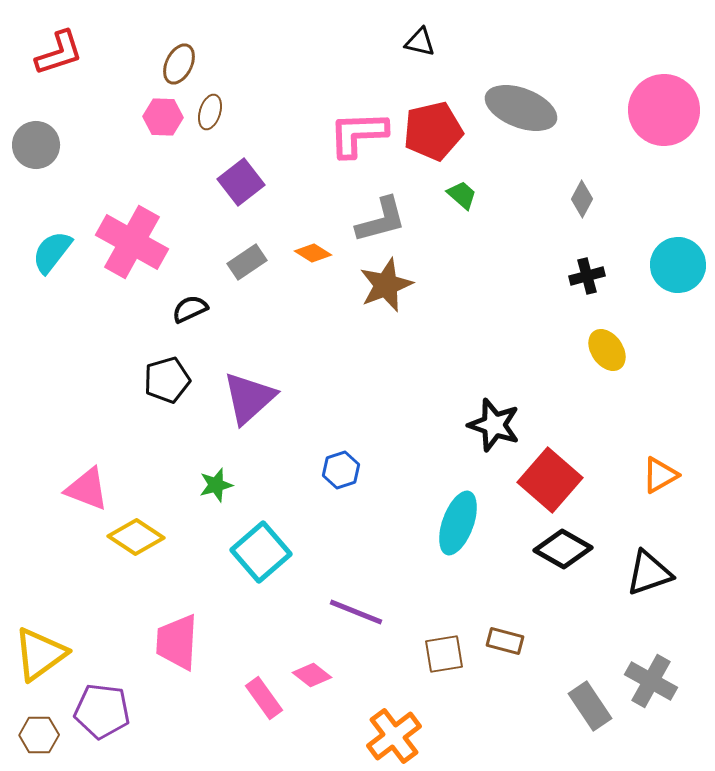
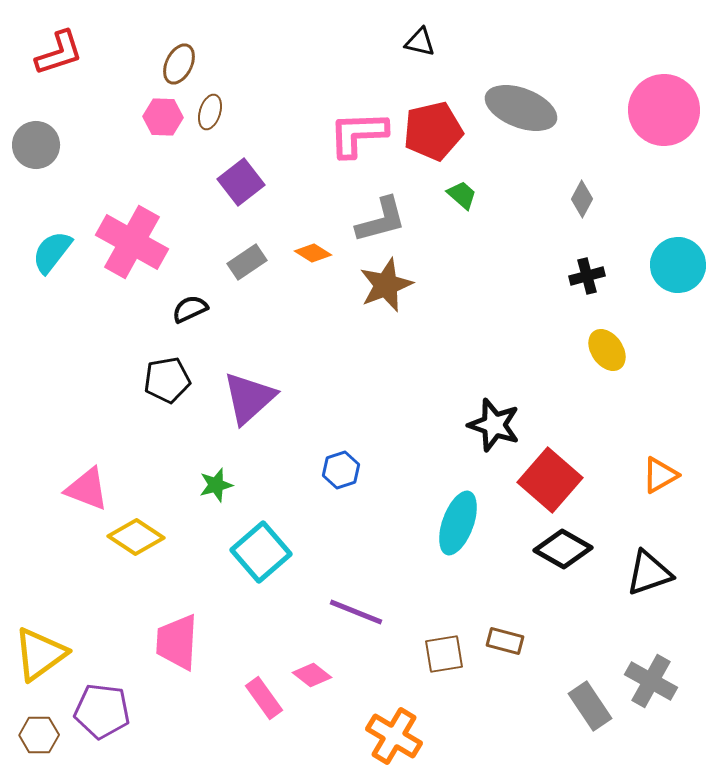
black pentagon at (167, 380): rotated 6 degrees clockwise
orange cross at (394, 736): rotated 22 degrees counterclockwise
